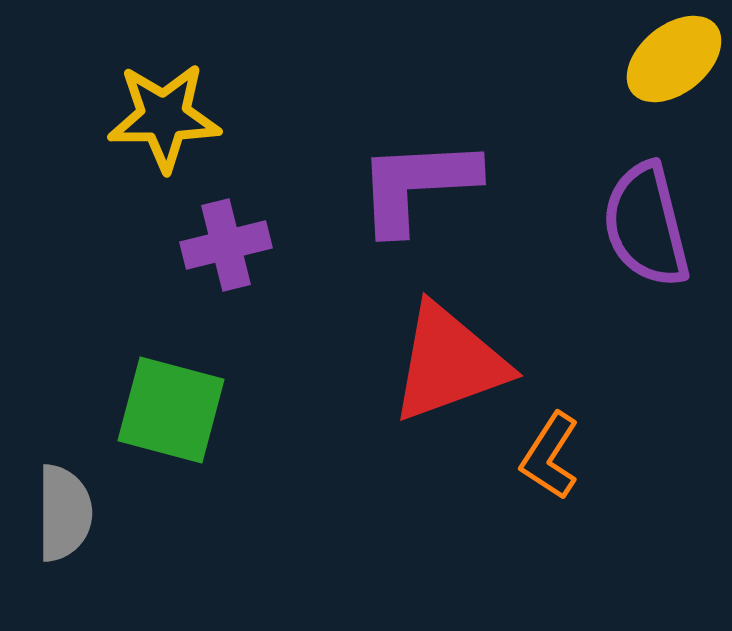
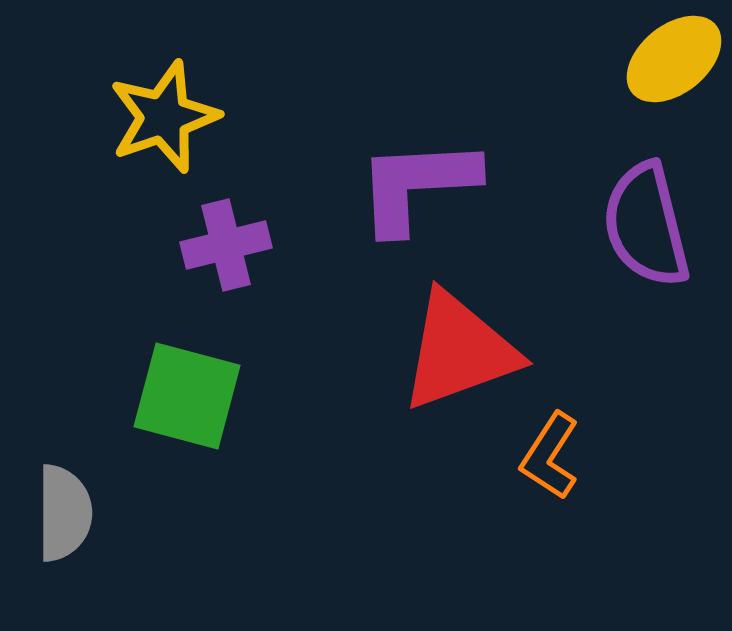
yellow star: rotated 18 degrees counterclockwise
red triangle: moved 10 px right, 12 px up
green square: moved 16 px right, 14 px up
